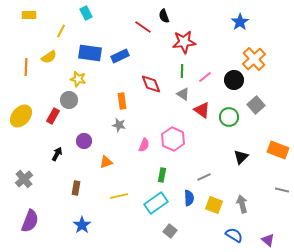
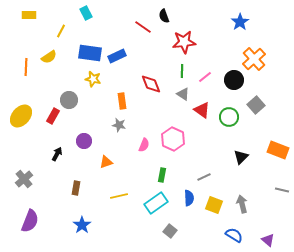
blue rectangle at (120, 56): moved 3 px left
yellow star at (78, 79): moved 15 px right
